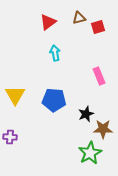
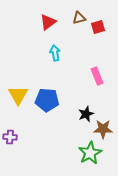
pink rectangle: moved 2 px left
yellow triangle: moved 3 px right
blue pentagon: moved 7 px left
